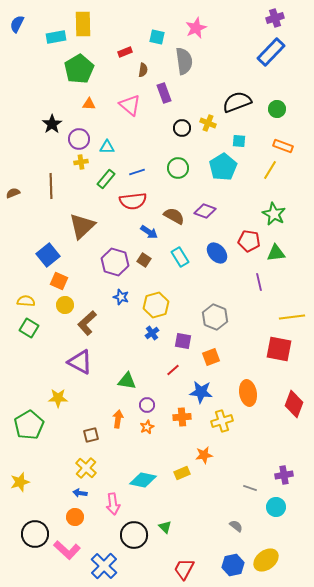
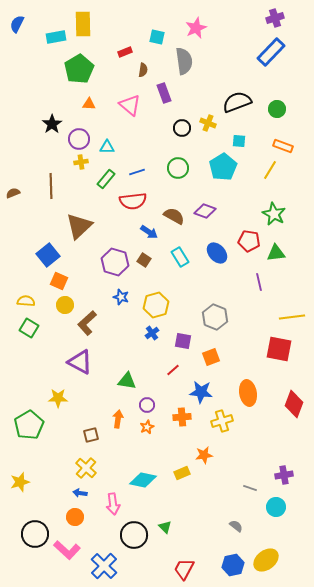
brown triangle at (82, 226): moved 3 px left
